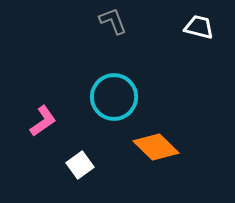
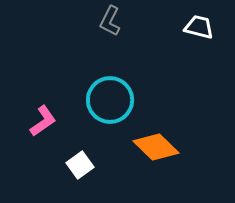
gray L-shape: moved 3 px left; rotated 132 degrees counterclockwise
cyan circle: moved 4 px left, 3 px down
